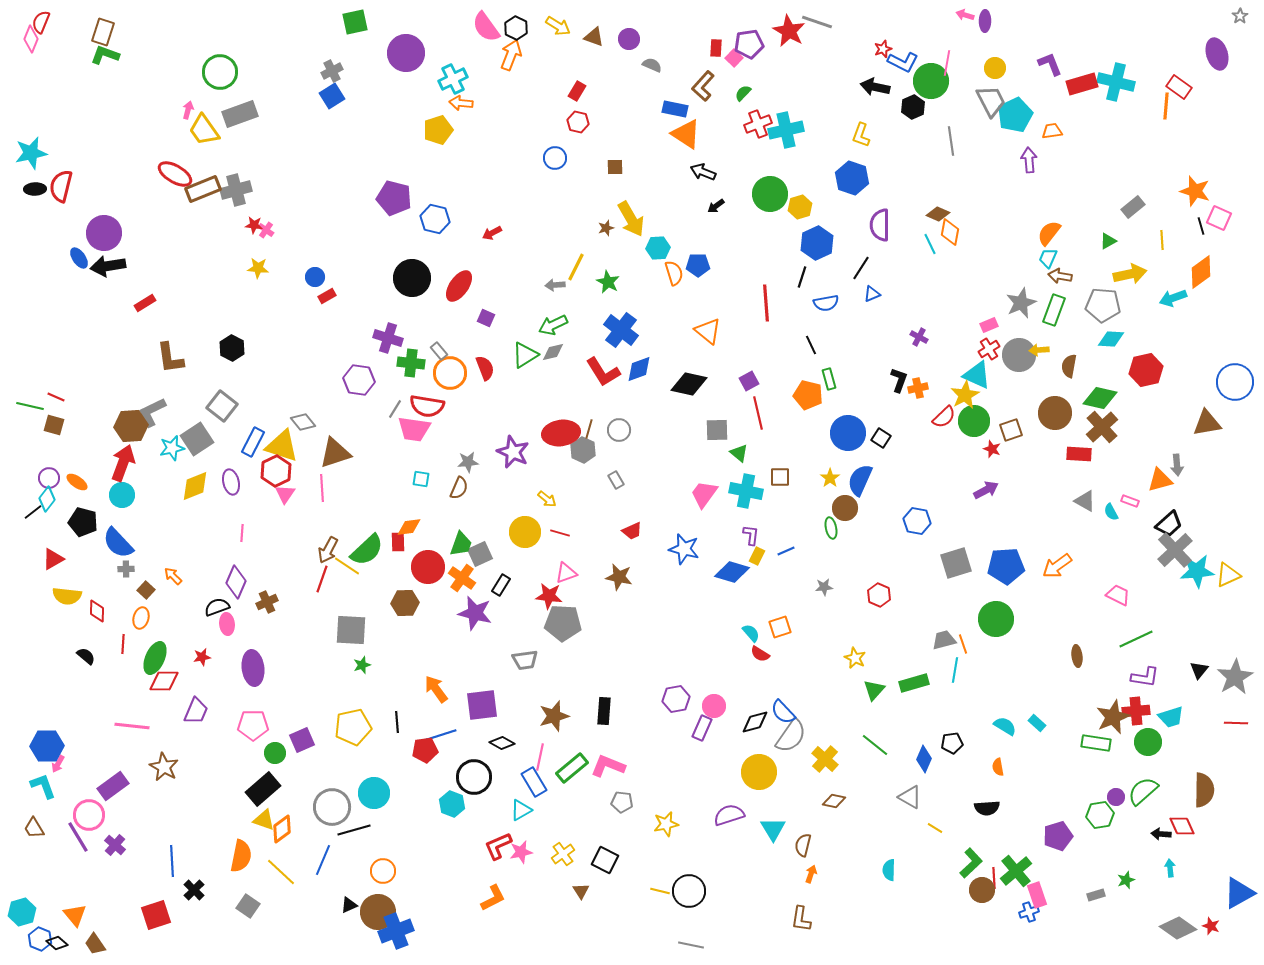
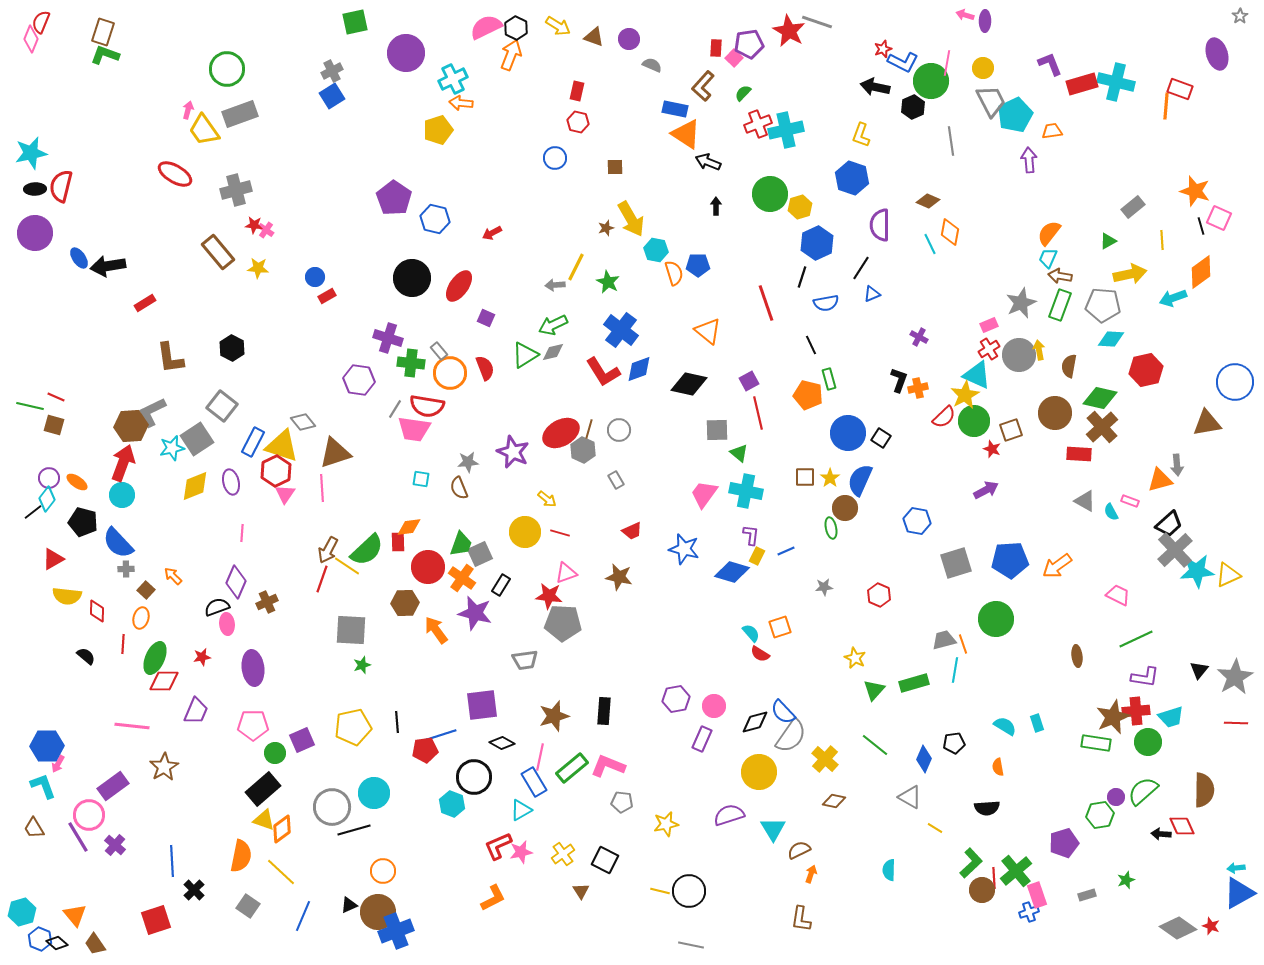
pink semicircle at (486, 27): rotated 100 degrees clockwise
yellow circle at (995, 68): moved 12 px left
green circle at (220, 72): moved 7 px right, 3 px up
red rectangle at (1179, 87): moved 1 px right, 2 px down; rotated 15 degrees counterclockwise
red rectangle at (577, 91): rotated 18 degrees counterclockwise
black arrow at (703, 172): moved 5 px right, 10 px up
brown rectangle at (203, 189): moved 15 px right, 63 px down; rotated 72 degrees clockwise
purple pentagon at (394, 198): rotated 20 degrees clockwise
black arrow at (716, 206): rotated 126 degrees clockwise
brown diamond at (938, 214): moved 10 px left, 13 px up
purple circle at (104, 233): moved 69 px left
cyan hexagon at (658, 248): moved 2 px left, 2 px down; rotated 15 degrees clockwise
red line at (766, 303): rotated 15 degrees counterclockwise
green rectangle at (1054, 310): moved 6 px right, 5 px up
yellow arrow at (1039, 350): rotated 84 degrees clockwise
red ellipse at (561, 433): rotated 21 degrees counterclockwise
brown square at (780, 477): moved 25 px right
brown semicircle at (459, 488): rotated 135 degrees clockwise
blue pentagon at (1006, 566): moved 4 px right, 6 px up
orange arrow at (436, 689): moved 59 px up
cyan rectangle at (1037, 723): rotated 30 degrees clockwise
purple rectangle at (702, 728): moved 11 px down
black pentagon at (952, 743): moved 2 px right
brown star at (164, 767): rotated 12 degrees clockwise
purple pentagon at (1058, 836): moved 6 px right, 7 px down
brown semicircle at (803, 845): moved 4 px left, 5 px down; rotated 50 degrees clockwise
blue line at (323, 860): moved 20 px left, 56 px down
cyan arrow at (1170, 868): moved 66 px right; rotated 90 degrees counterclockwise
gray rectangle at (1096, 895): moved 9 px left
red square at (156, 915): moved 5 px down
